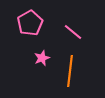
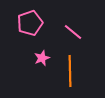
pink pentagon: rotated 10 degrees clockwise
orange line: rotated 8 degrees counterclockwise
